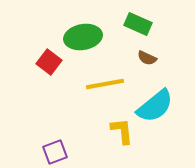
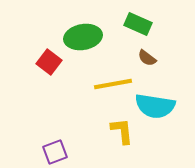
brown semicircle: rotated 12 degrees clockwise
yellow line: moved 8 px right
cyan semicircle: rotated 48 degrees clockwise
